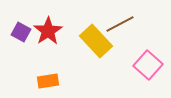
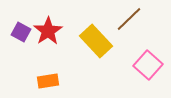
brown line: moved 9 px right, 5 px up; rotated 16 degrees counterclockwise
